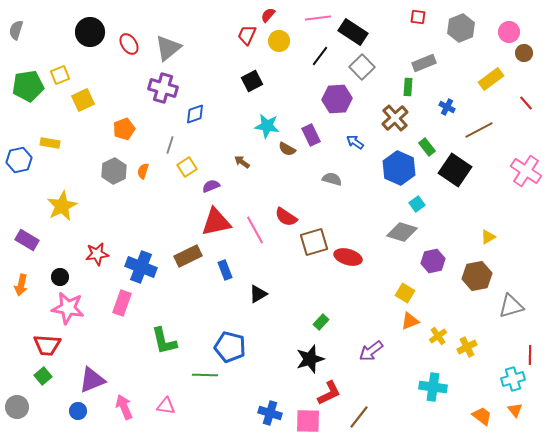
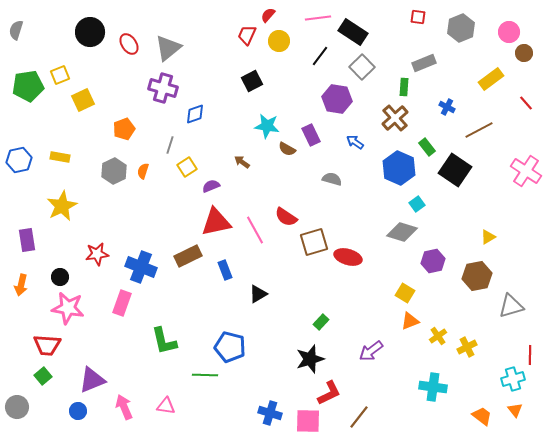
green rectangle at (408, 87): moved 4 px left
purple hexagon at (337, 99): rotated 12 degrees clockwise
yellow rectangle at (50, 143): moved 10 px right, 14 px down
purple rectangle at (27, 240): rotated 50 degrees clockwise
